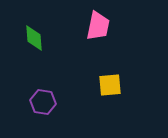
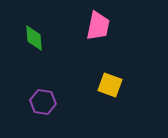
yellow square: rotated 25 degrees clockwise
